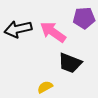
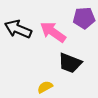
black arrow: rotated 36 degrees clockwise
